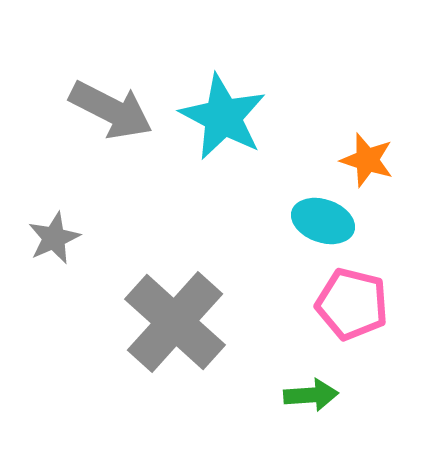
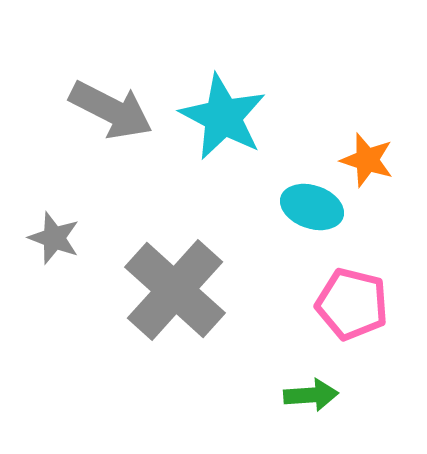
cyan ellipse: moved 11 px left, 14 px up
gray star: rotated 28 degrees counterclockwise
gray cross: moved 32 px up
